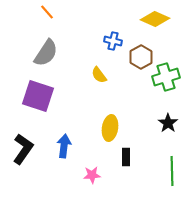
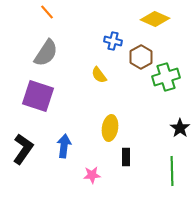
black star: moved 12 px right, 5 px down
